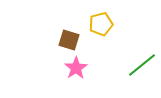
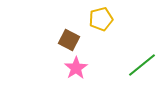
yellow pentagon: moved 5 px up
brown square: rotated 10 degrees clockwise
